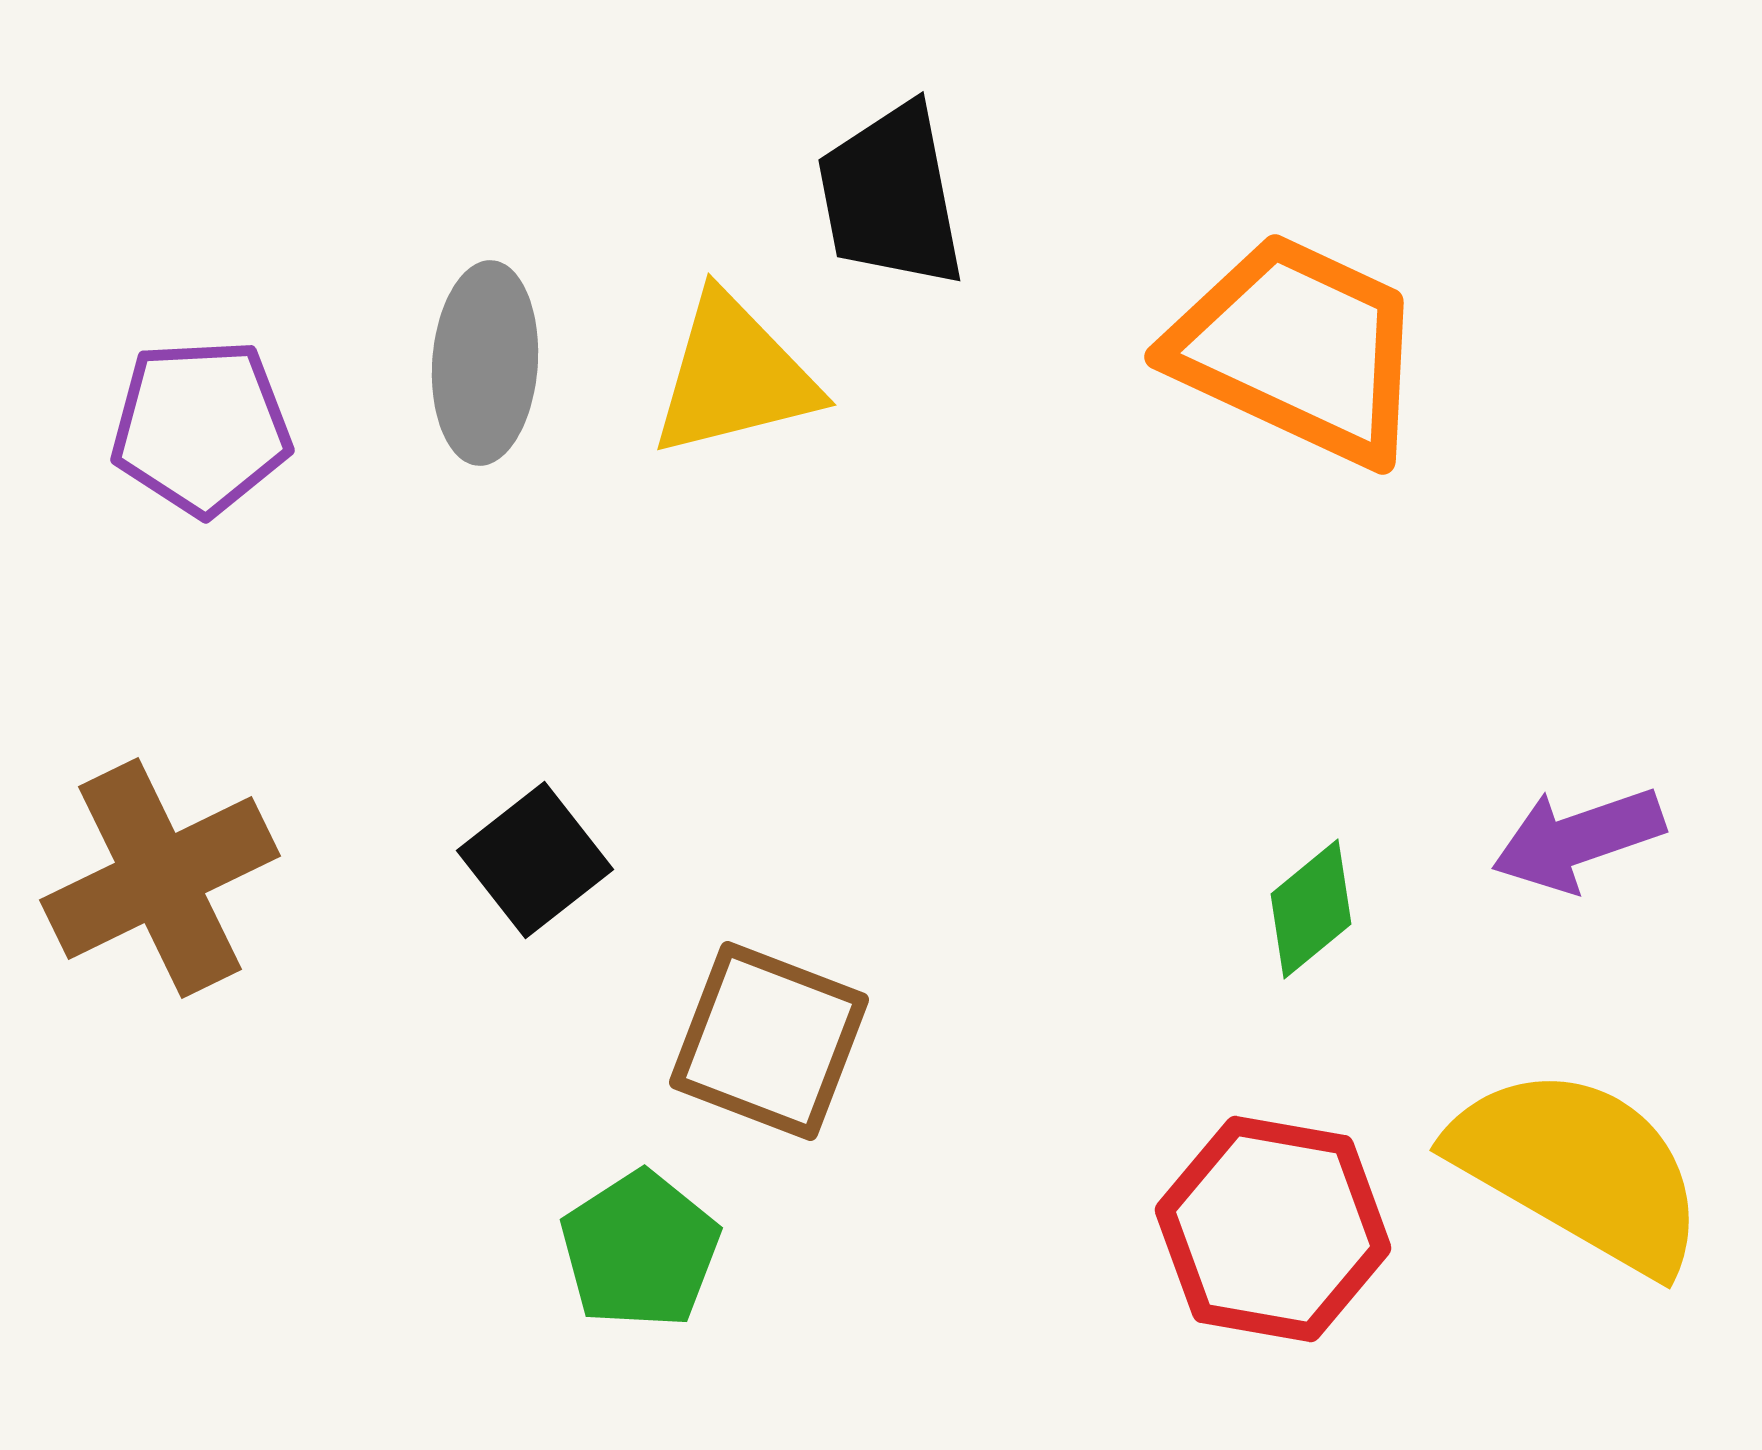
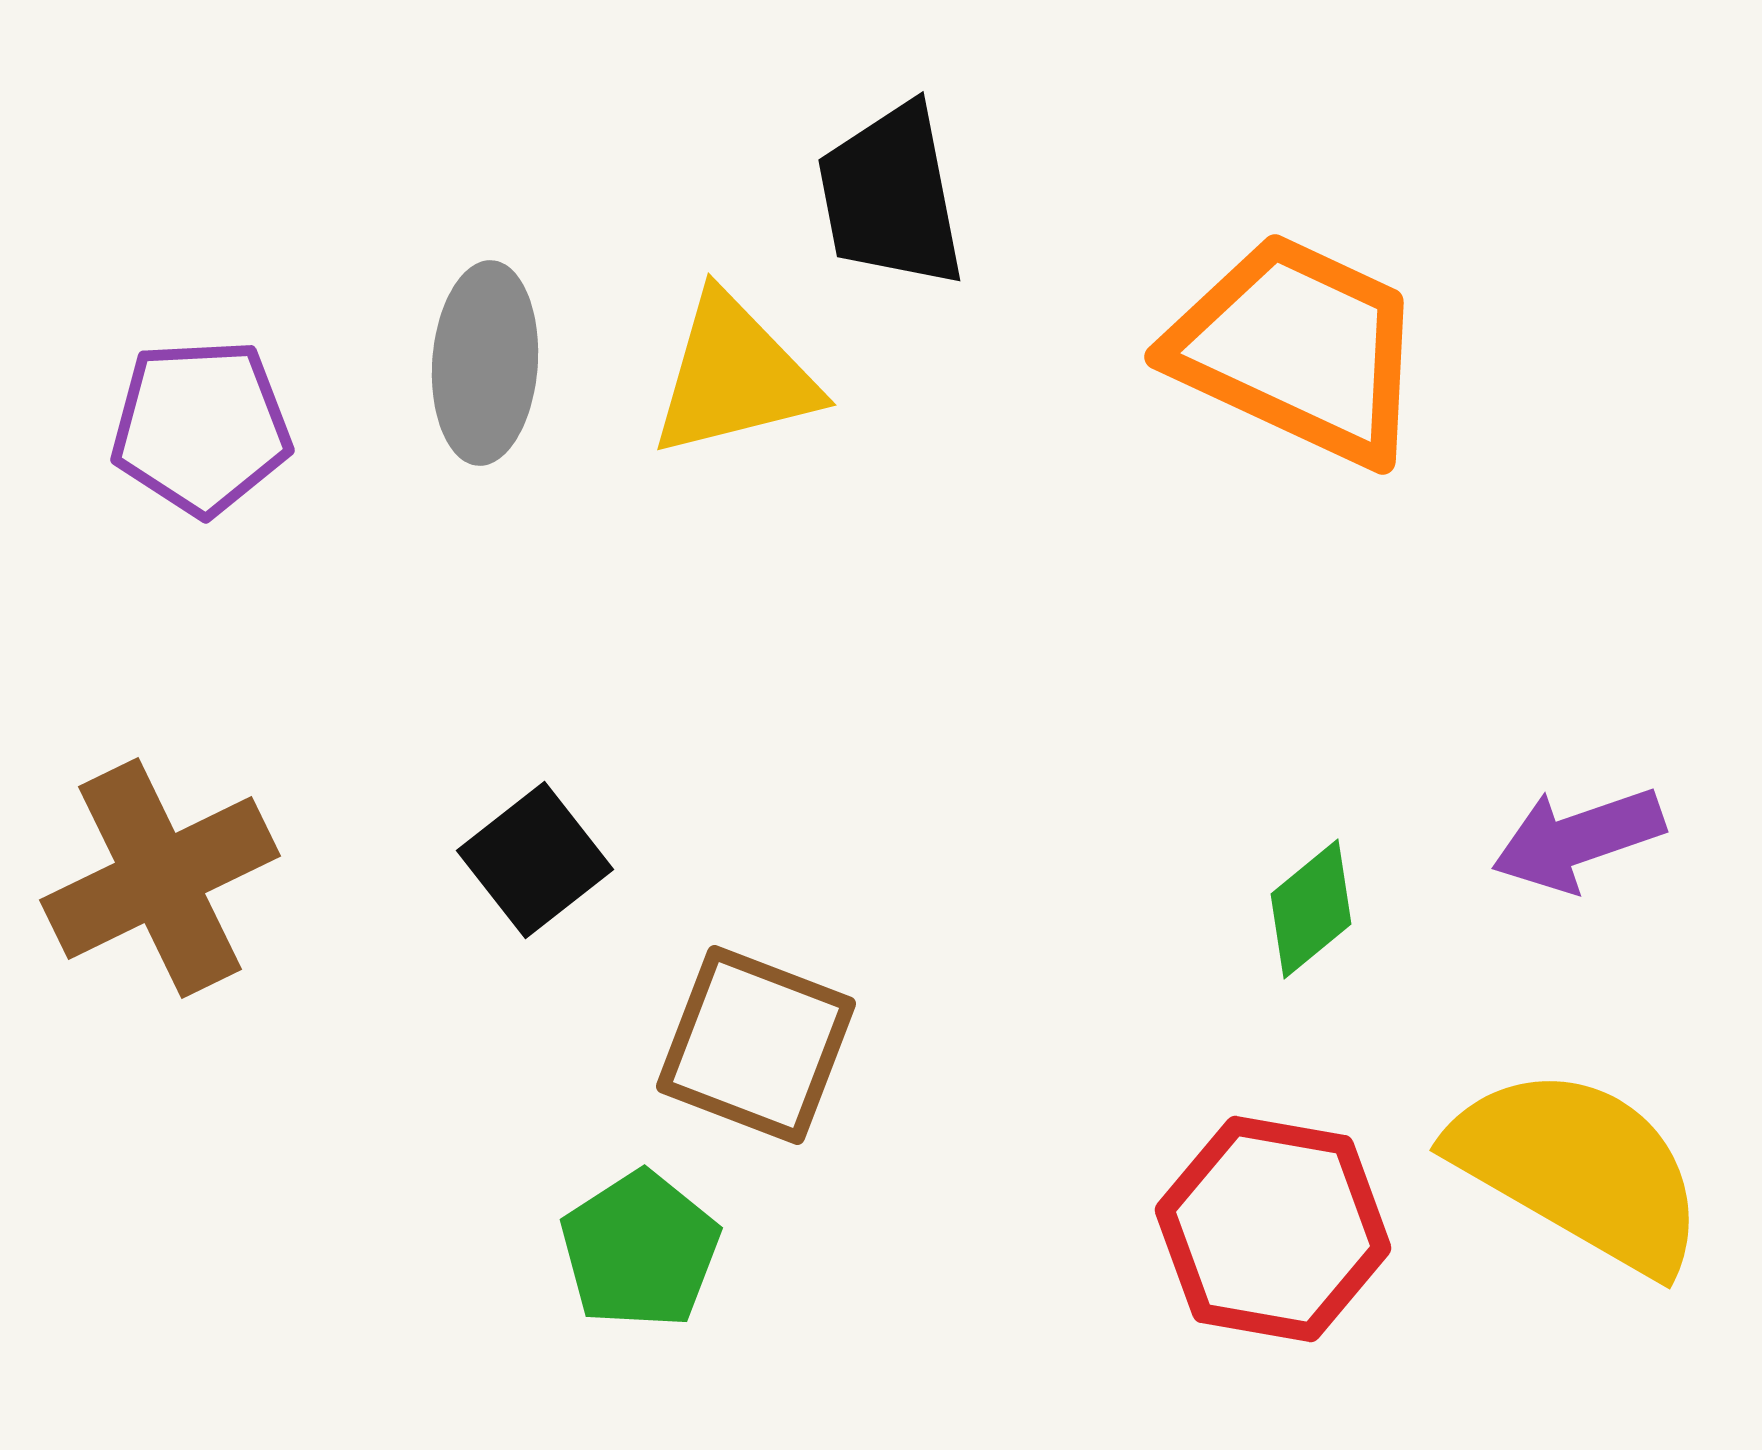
brown square: moved 13 px left, 4 px down
